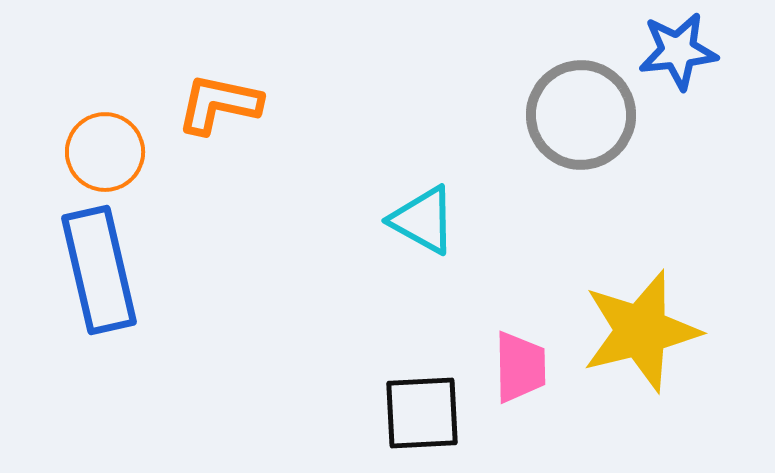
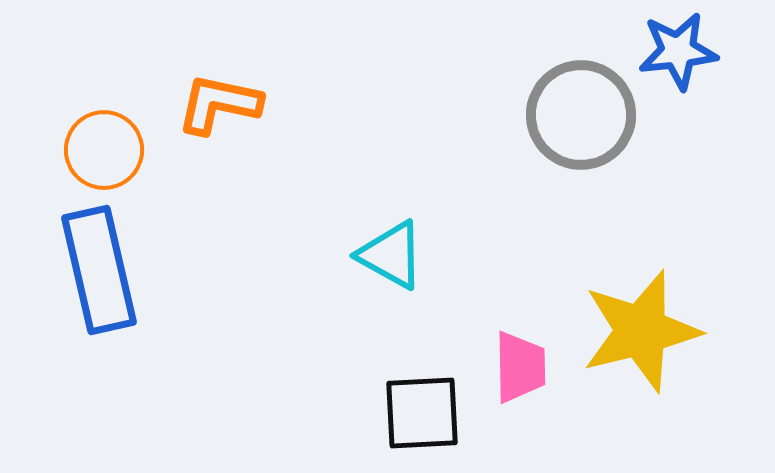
orange circle: moved 1 px left, 2 px up
cyan triangle: moved 32 px left, 35 px down
